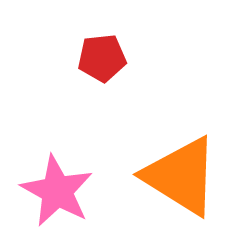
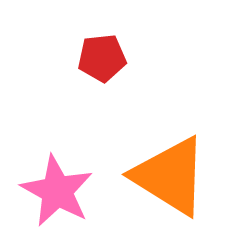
orange triangle: moved 11 px left
